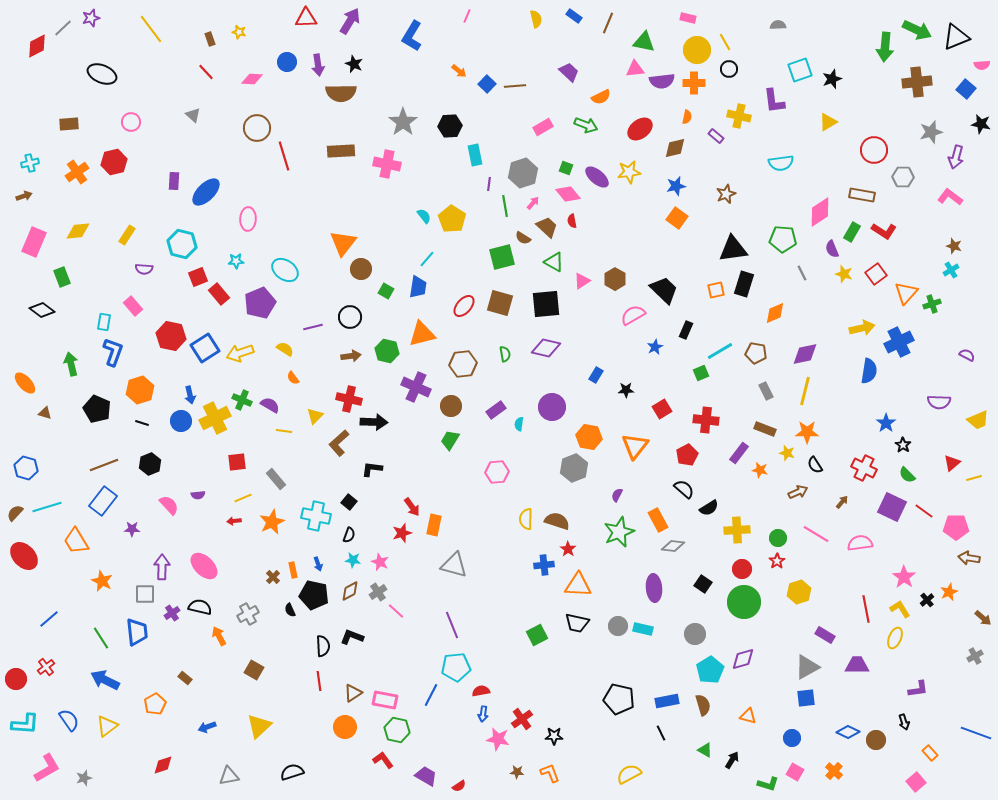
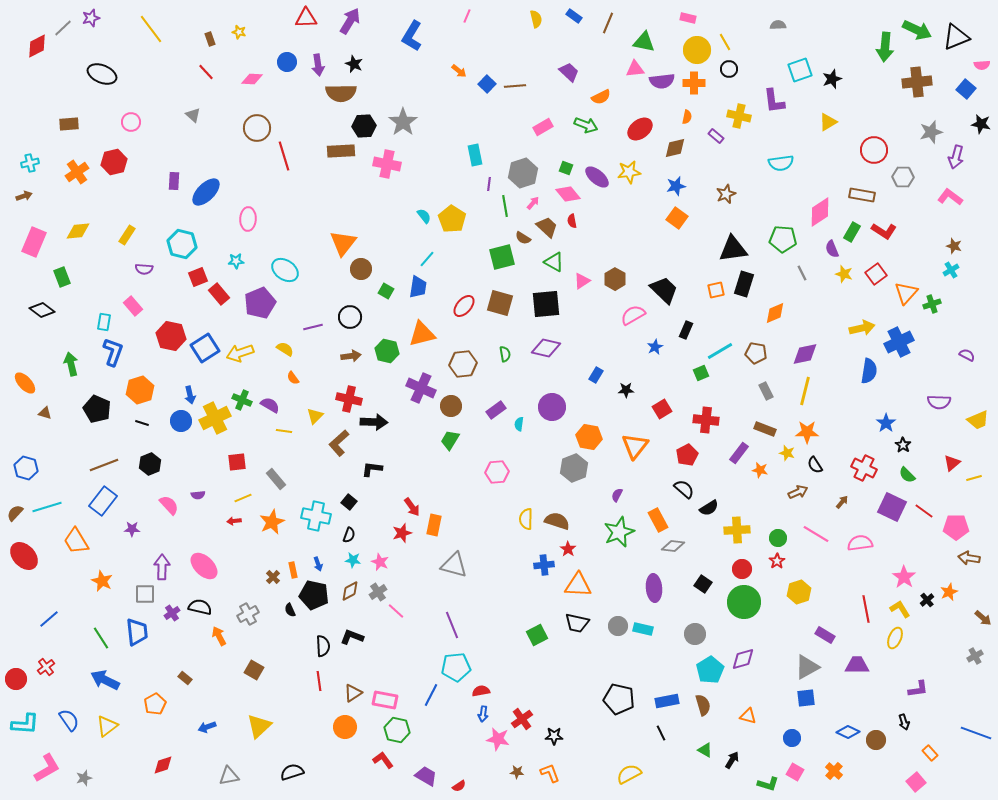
black hexagon at (450, 126): moved 86 px left
purple cross at (416, 387): moved 5 px right, 1 px down
